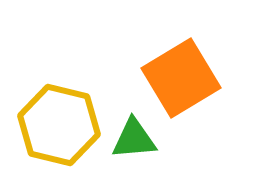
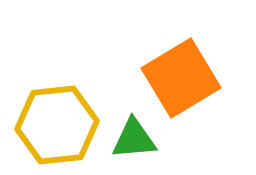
yellow hexagon: moved 2 px left; rotated 20 degrees counterclockwise
